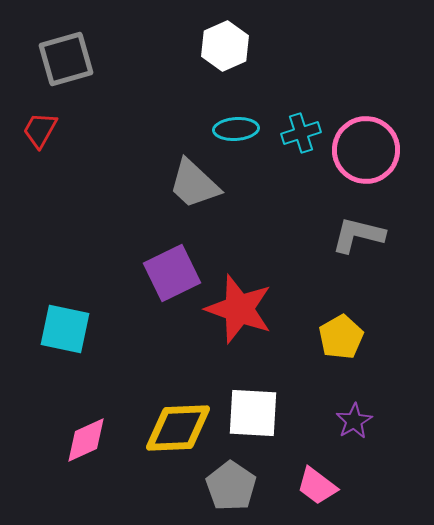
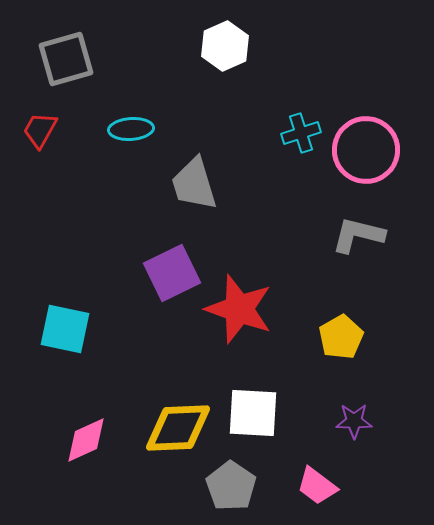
cyan ellipse: moved 105 px left
gray trapezoid: rotated 30 degrees clockwise
purple star: rotated 30 degrees clockwise
